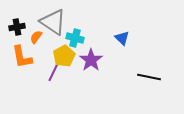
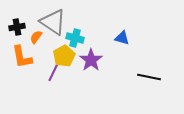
blue triangle: rotated 28 degrees counterclockwise
